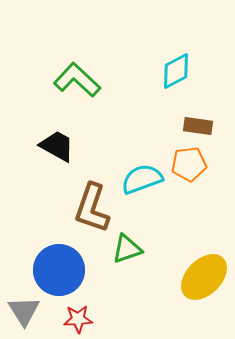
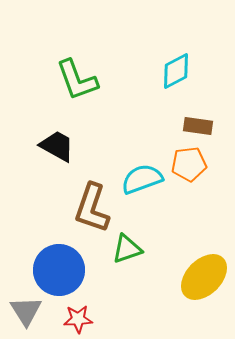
green L-shape: rotated 153 degrees counterclockwise
gray triangle: moved 2 px right
